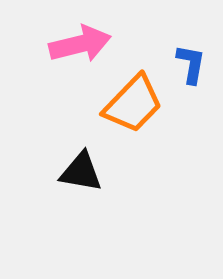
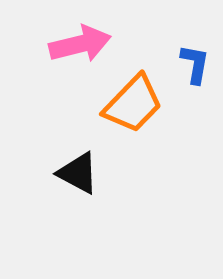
blue L-shape: moved 4 px right
black triangle: moved 3 px left, 1 px down; rotated 18 degrees clockwise
